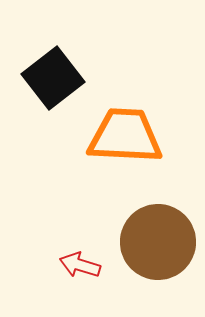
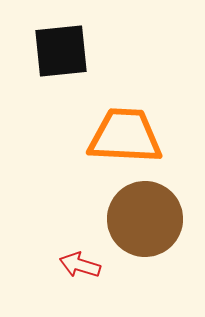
black square: moved 8 px right, 27 px up; rotated 32 degrees clockwise
brown circle: moved 13 px left, 23 px up
